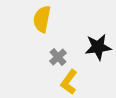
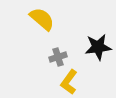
yellow semicircle: rotated 120 degrees clockwise
gray cross: rotated 24 degrees clockwise
